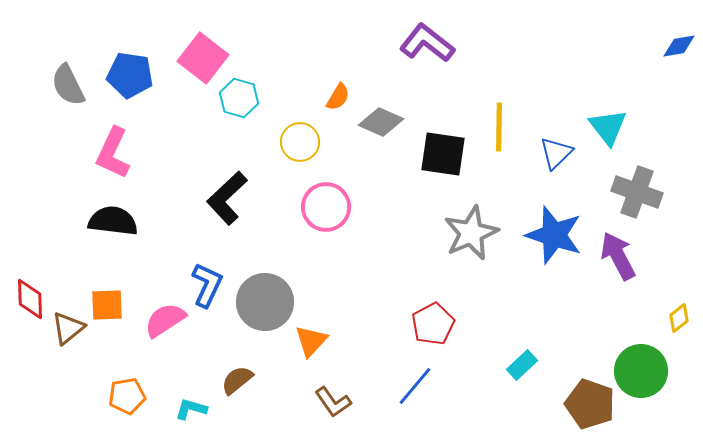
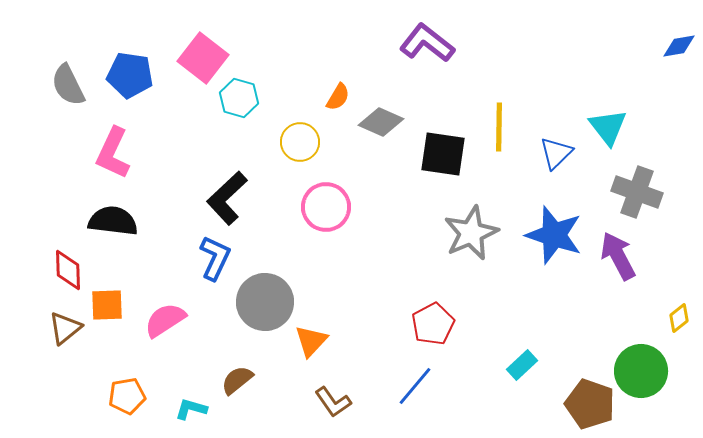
blue L-shape: moved 8 px right, 27 px up
red diamond: moved 38 px right, 29 px up
brown triangle: moved 3 px left
